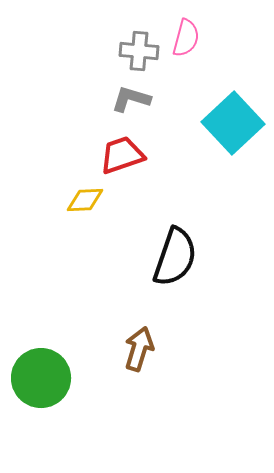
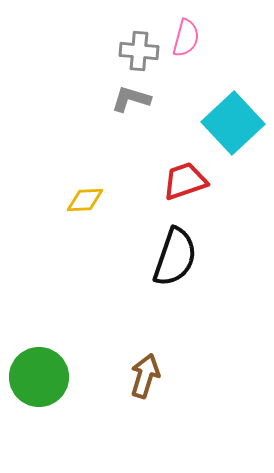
red trapezoid: moved 63 px right, 26 px down
brown arrow: moved 6 px right, 27 px down
green circle: moved 2 px left, 1 px up
